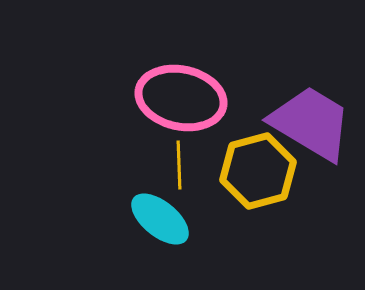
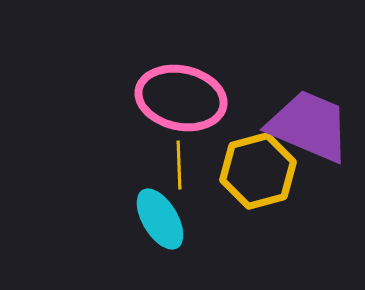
purple trapezoid: moved 2 px left, 3 px down; rotated 8 degrees counterclockwise
cyan ellipse: rotated 20 degrees clockwise
